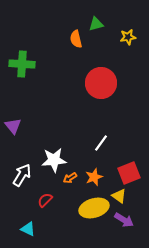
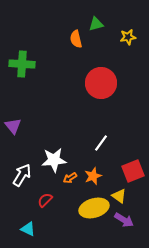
red square: moved 4 px right, 2 px up
orange star: moved 1 px left, 1 px up
